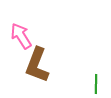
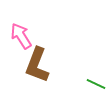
green line: rotated 66 degrees counterclockwise
